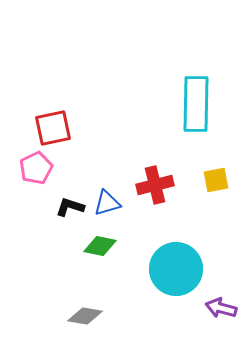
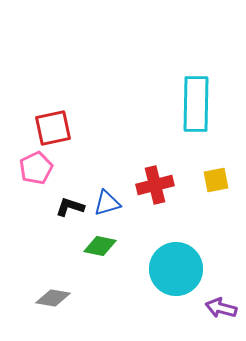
gray diamond: moved 32 px left, 18 px up
